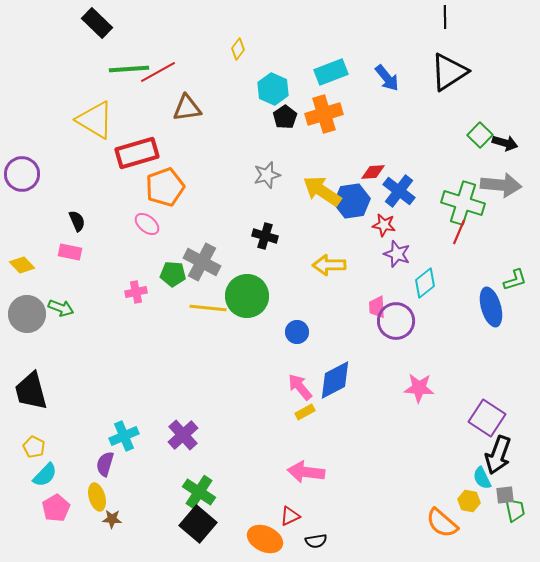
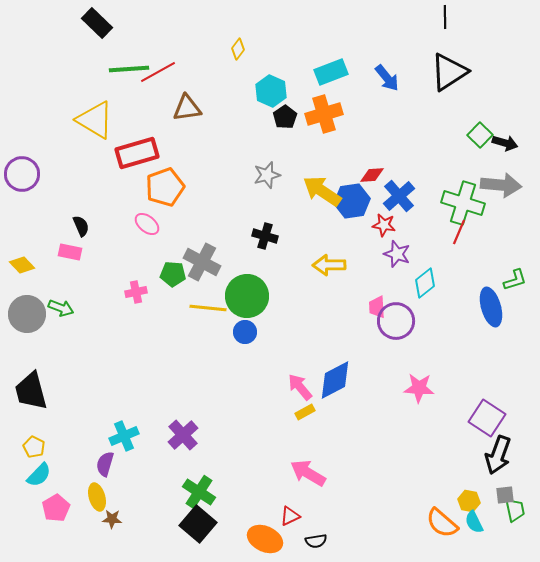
cyan hexagon at (273, 89): moved 2 px left, 2 px down
red diamond at (373, 172): moved 1 px left, 3 px down
blue cross at (399, 191): moved 5 px down; rotated 12 degrees clockwise
black semicircle at (77, 221): moved 4 px right, 5 px down
blue circle at (297, 332): moved 52 px left
pink arrow at (306, 472): moved 2 px right, 1 px down; rotated 24 degrees clockwise
cyan semicircle at (45, 475): moved 6 px left
cyan semicircle at (482, 478): moved 8 px left, 44 px down
